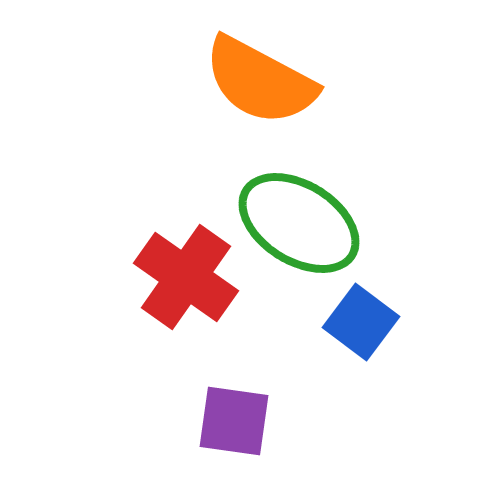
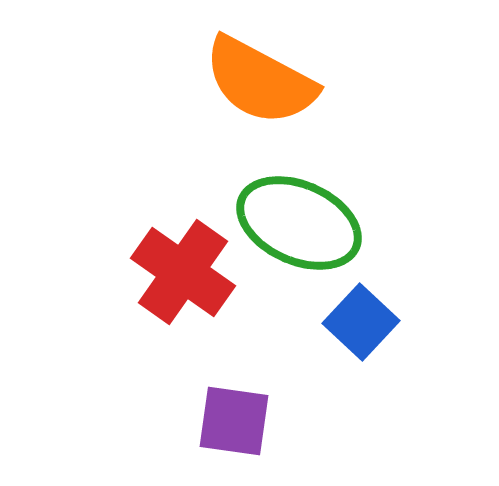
green ellipse: rotated 8 degrees counterclockwise
red cross: moved 3 px left, 5 px up
blue square: rotated 6 degrees clockwise
